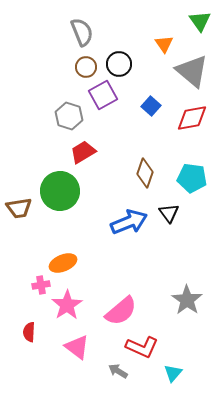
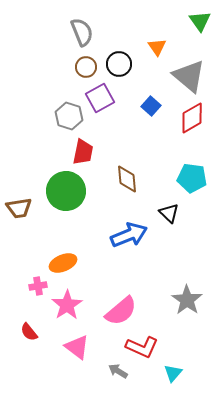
orange triangle: moved 7 px left, 3 px down
gray triangle: moved 3 px left, 5 px down
purple square: moved 3 px left, 3 px down
red diamond: rotated 20 degrees counterclockwise
red trapezoid: rotated 132 degrees clockwise
brown diamond: moved 18 px left, 6 px down; rotated 24 degrees counterclockwise
green circle: moved 6 px right
black triangle: rotated 10 degrees counterclockwise
blue arrow: moved 13 px down
pink cross: moved 3 px left, 1 px down
red semicircle: rotated 42 degrees counterclockwise
